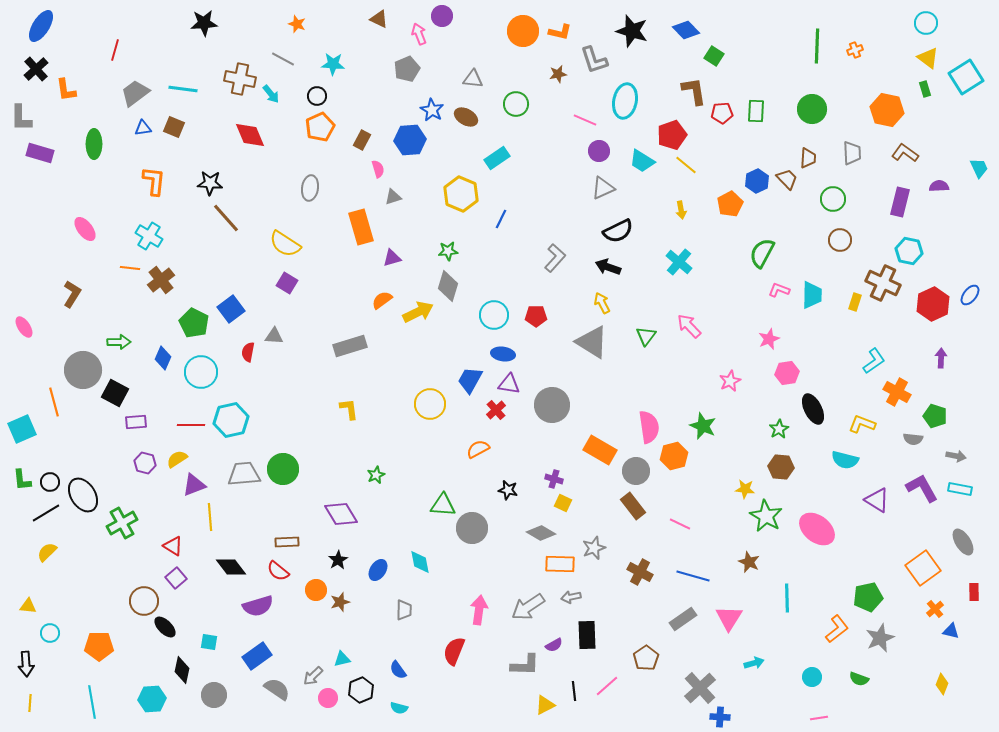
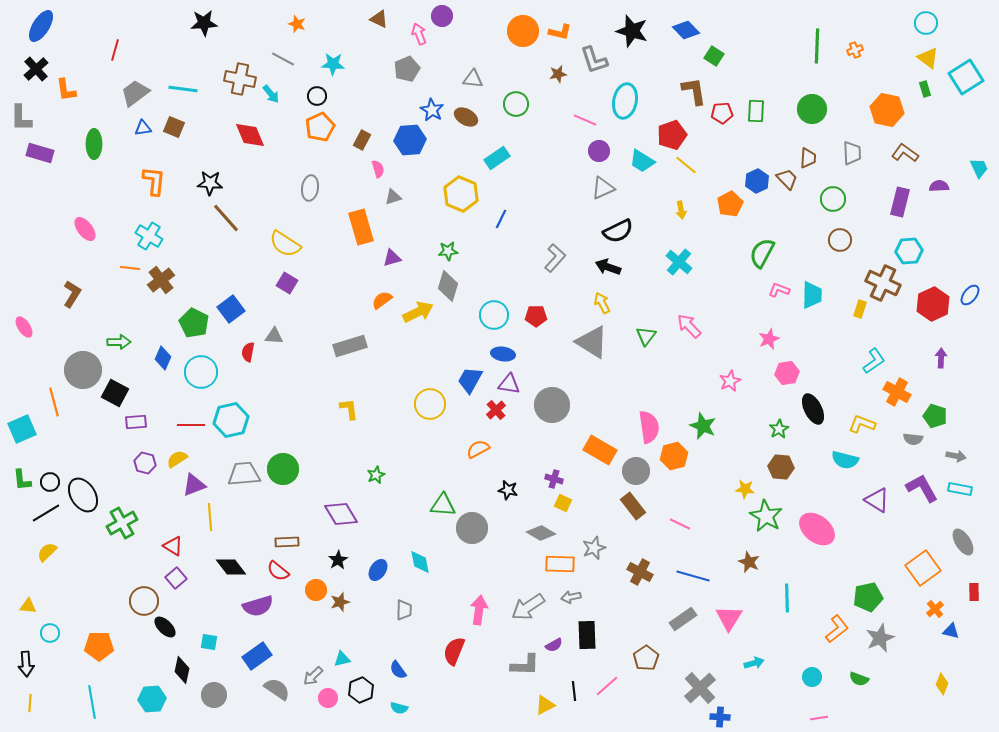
cyan hexagon at (909, 251): rotated 16 degrees counterclockwise
yellow rectangle at (855, 302): moved 5 px right, 7 px down
